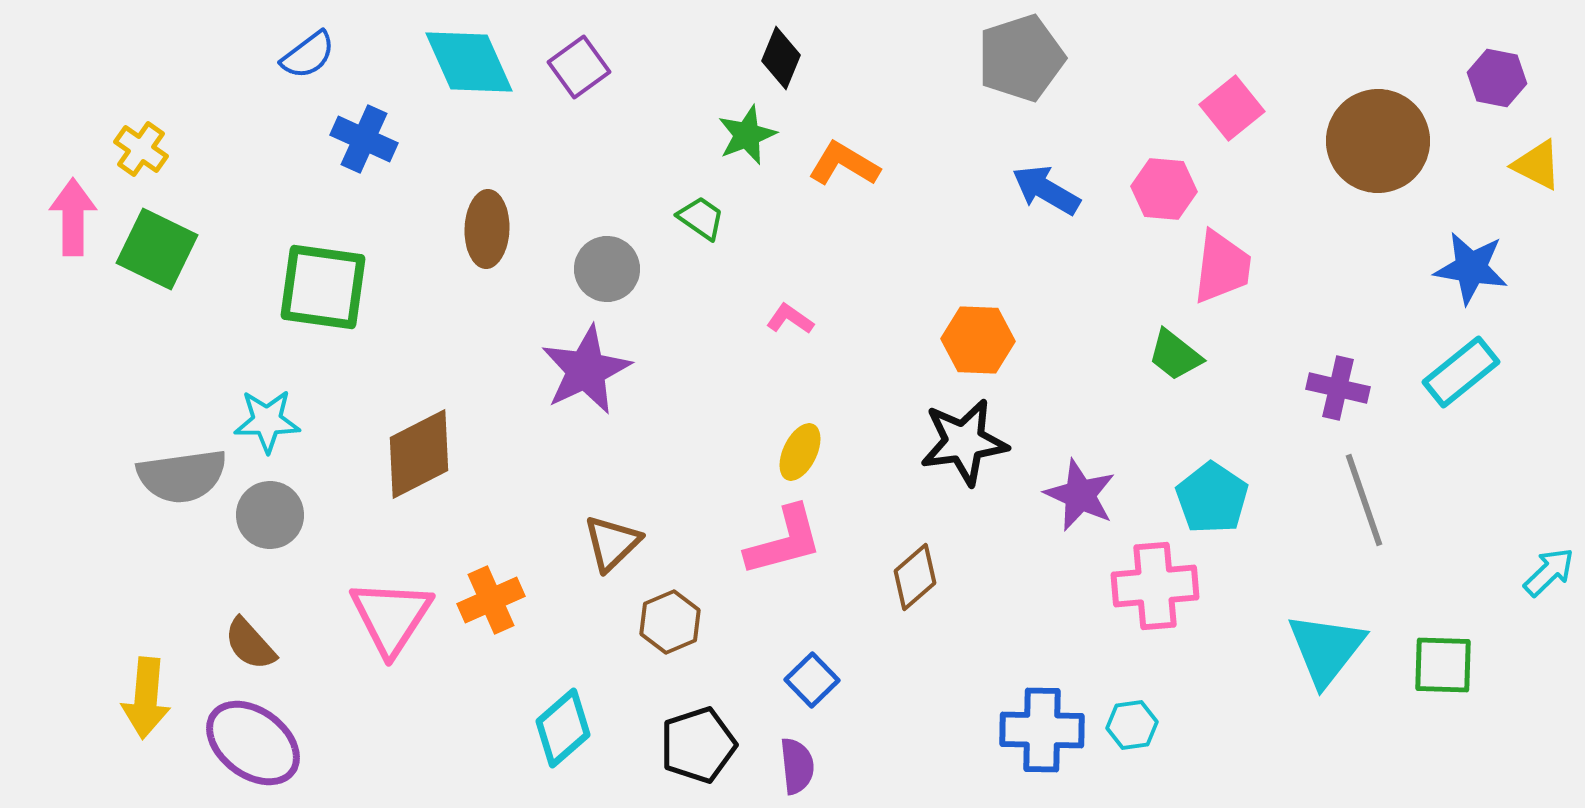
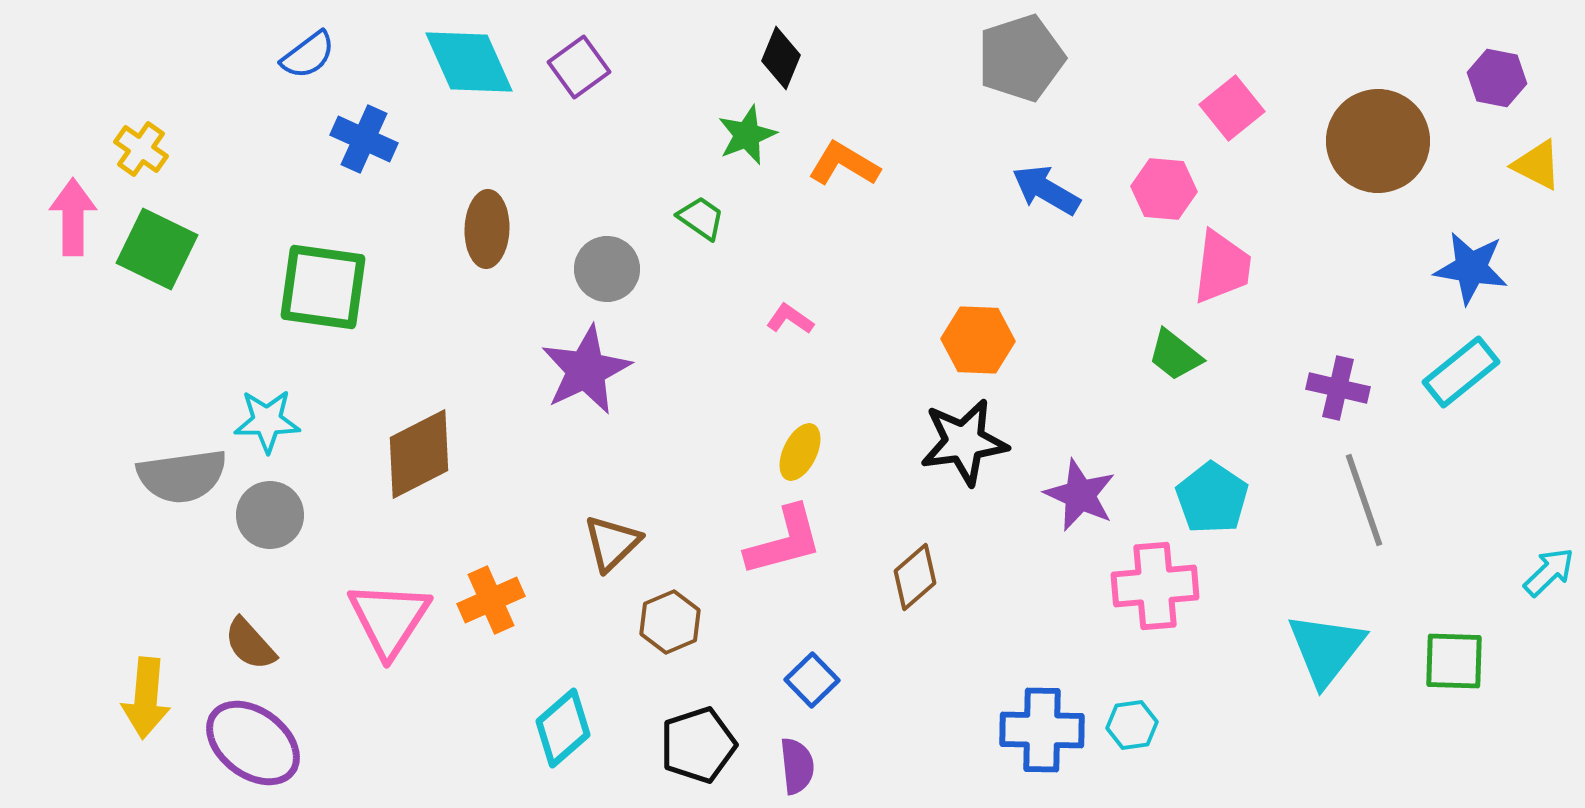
pink triangle at (391, 617): moved 2 px left, 2 px down
green square at (1443, 665): moved 11 px right, 4 px up
